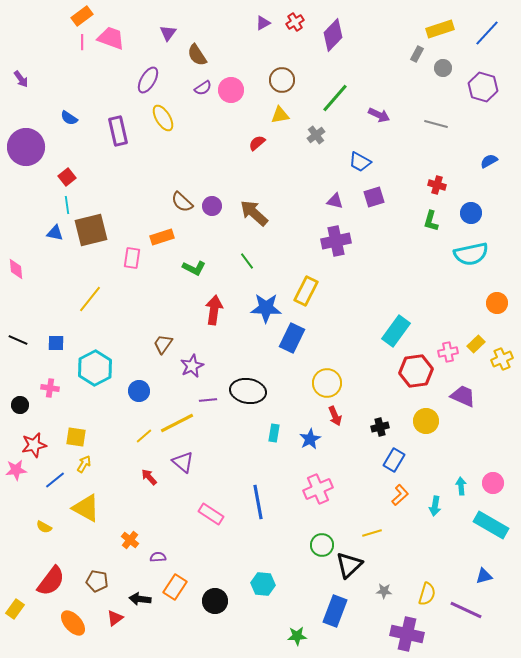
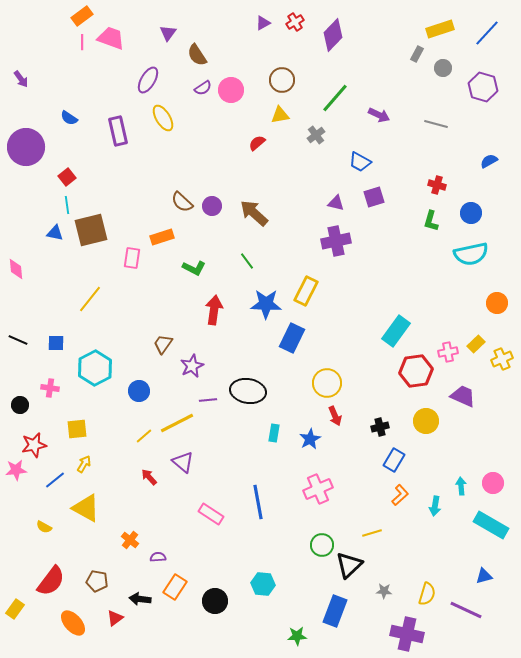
purple triangle at (335, 201): moved 1 px right, 2 px down
blue star at (266, 308): moved 4 px up
yellow square at (76, 437): moved 1 px right, 8 px up; rotated 15 degrees counterclockwise
